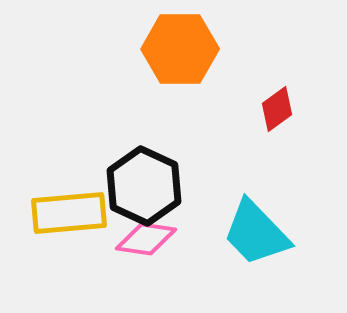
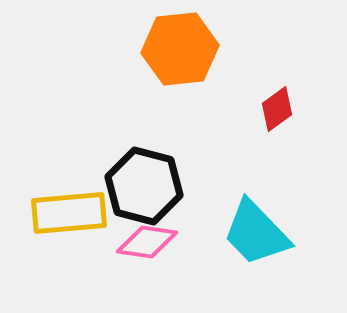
orange hexagon: rotated 6 degrees counterclockwise
black hexagon: rotated 10 degrees counterclockwise
pink diamond: moved 1 px right, 3 px down
